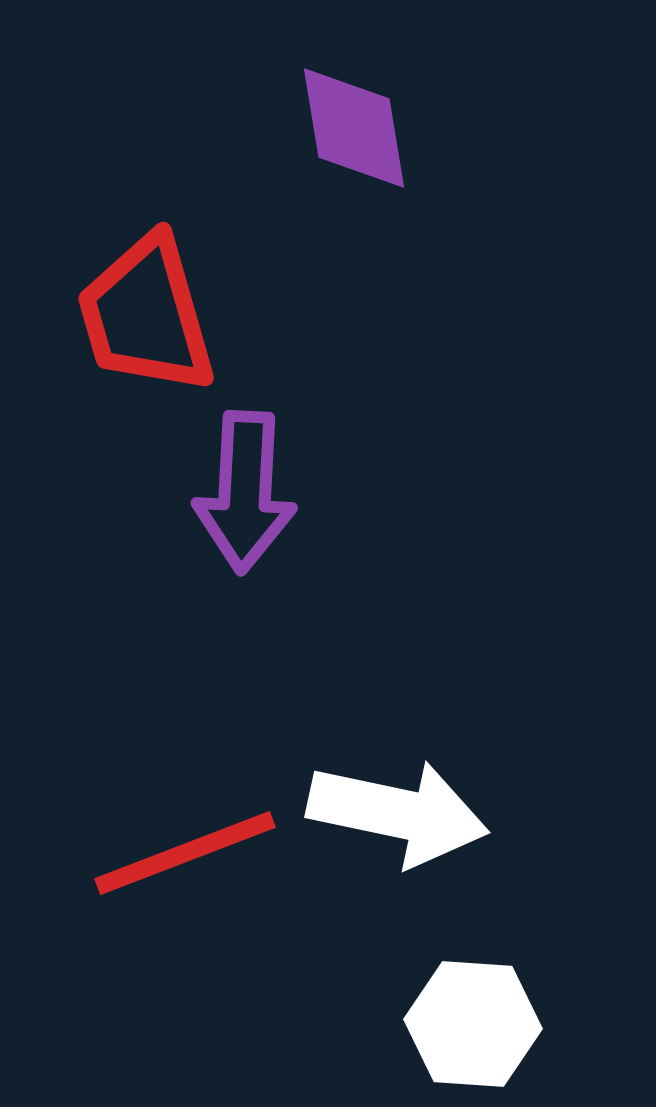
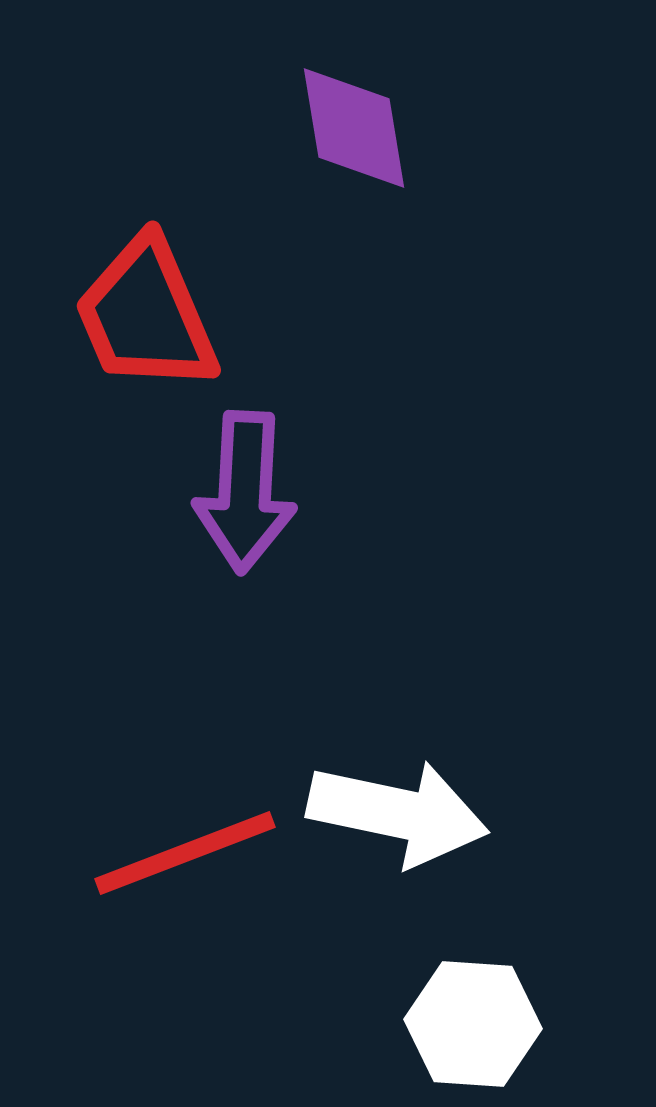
red trapezoid: rotated 7 degrees counterclockwise
